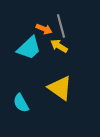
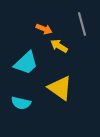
gray line: moved 21 px right, 2 px up
cyan trapezoid: moved 3 px left, 15 px down
cyan semicircle: rotated 48 degrees counterclockwise
